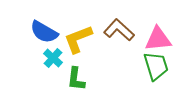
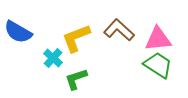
blue semicircle: moved 26 px left
yellow L-shape: moved 2 px left, 1 px up
green trapezoid: moved 2 px right, 1 px up; rotated 40 degrees counterclockwise
green L-shape: rotated 65 degrees clockwise
